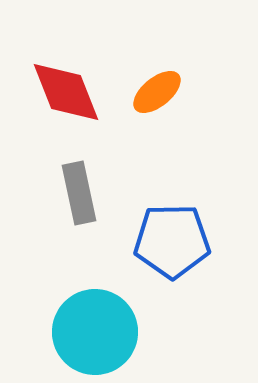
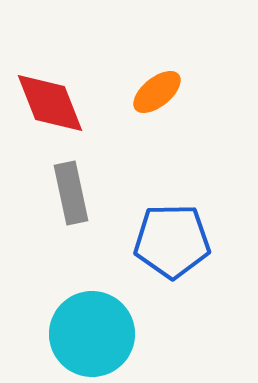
red diamond: moved 16 px left, 11 px down
gray rectangle: moved 8 px left
cyan circle: moved 3 px left, 2 px down
